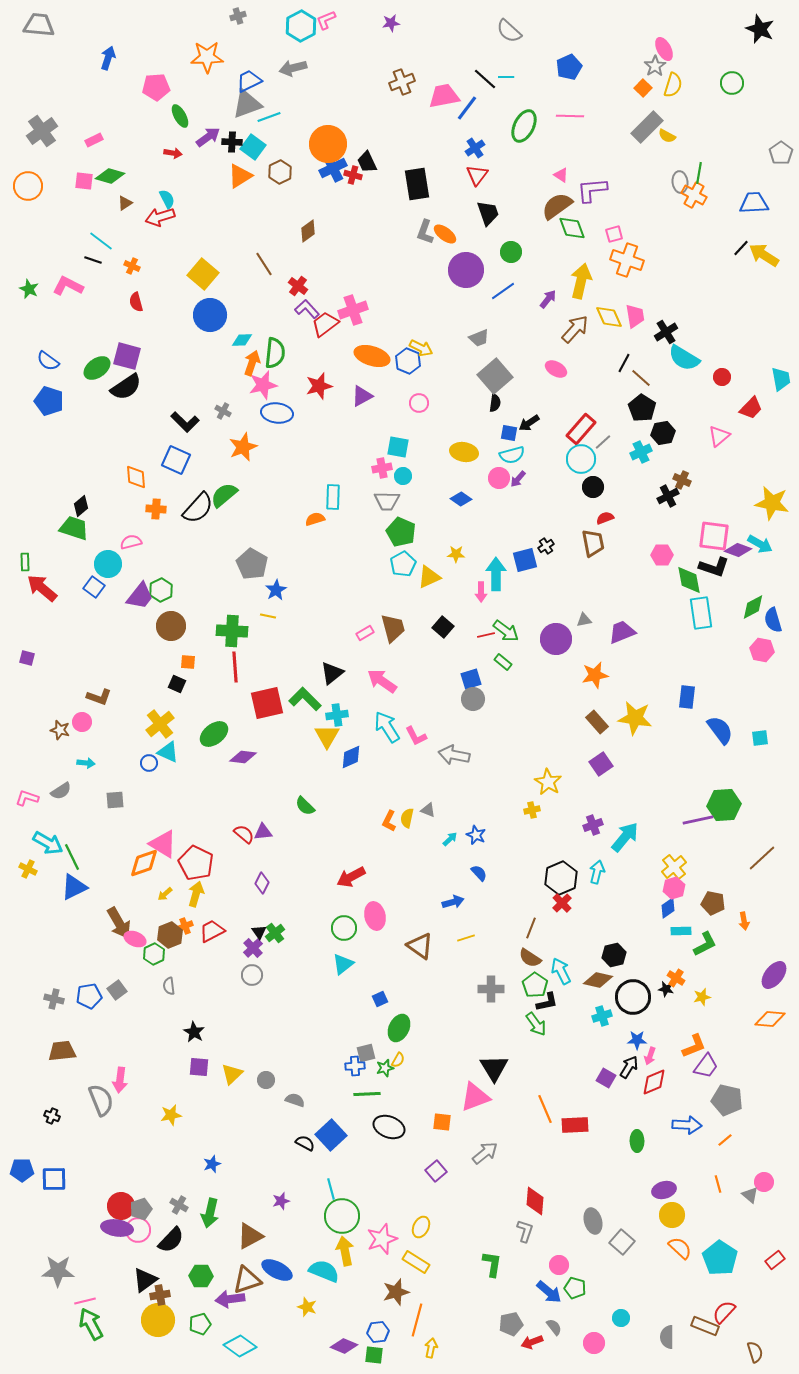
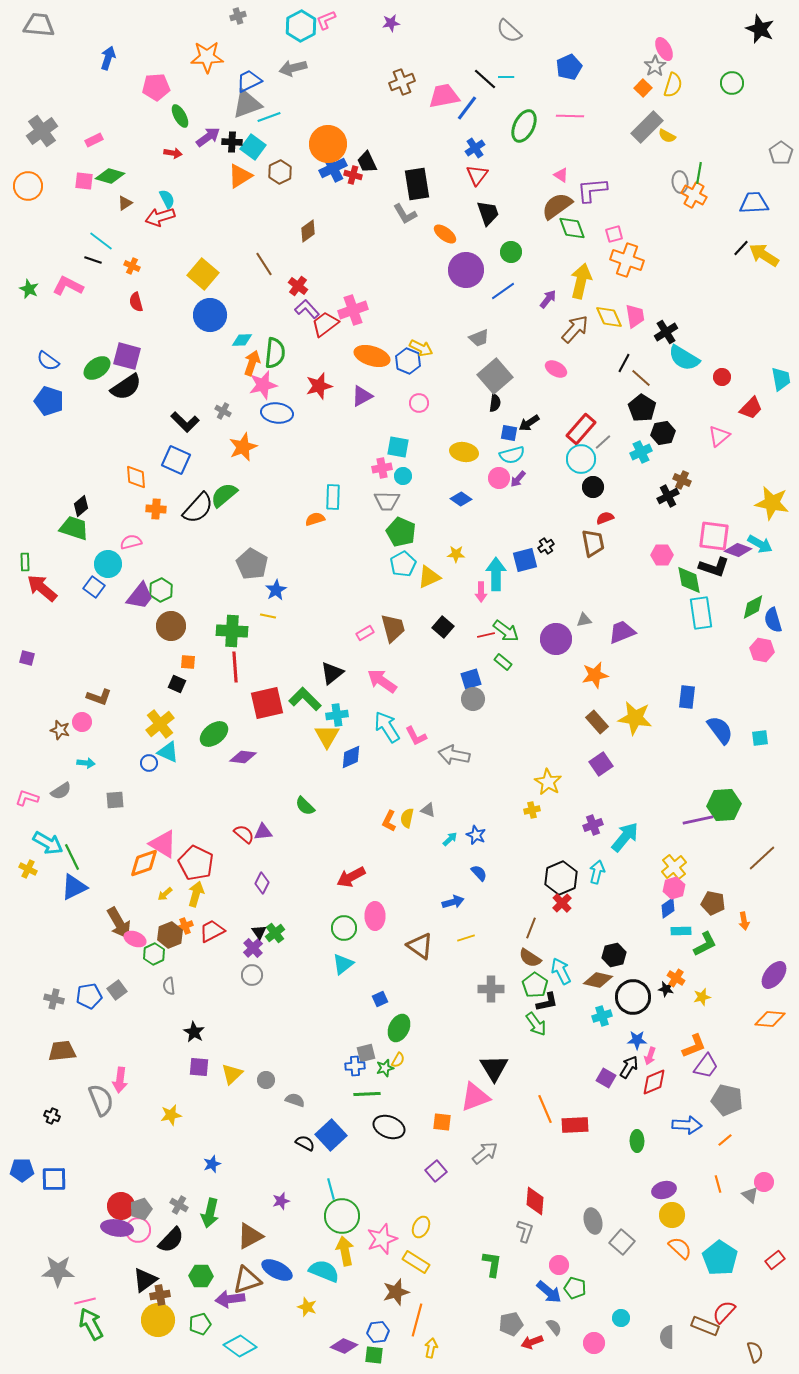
gray L-shape at (425, 232): moved 20 px left, 18 px up; rotated 50 degrees counterclockwise
pink ellipse at (375, 916): rotated 12 degrees clockwise
